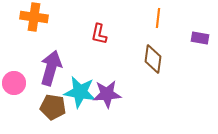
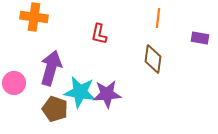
brown pentagon: moved 2 px right, 2 px down; rotated 10 degrees clockwise
